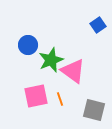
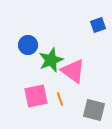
blue square: rotated 14 degrees clockwise
